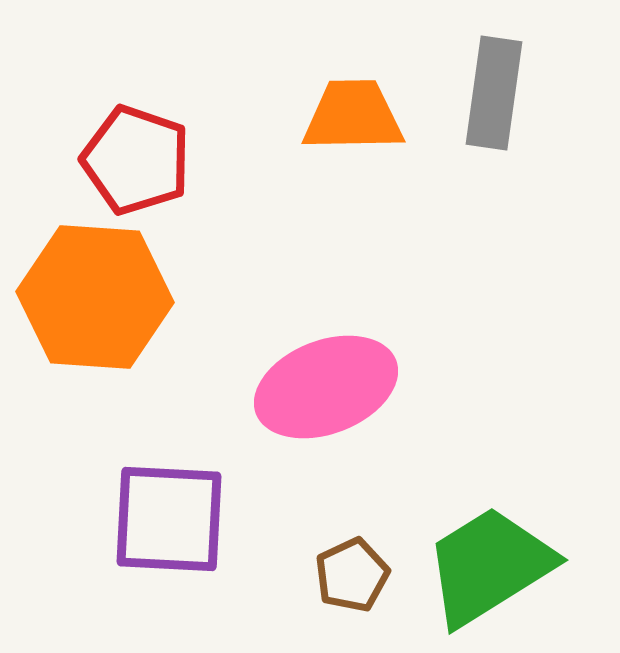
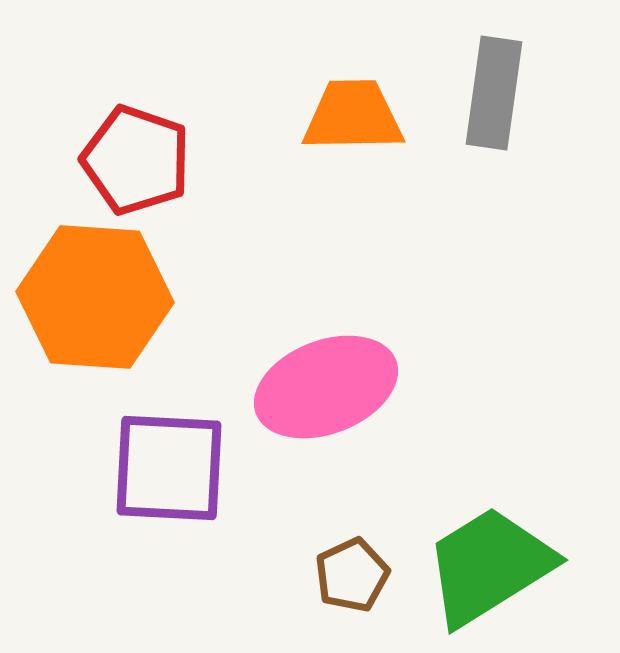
purple square: moved 51 px up
